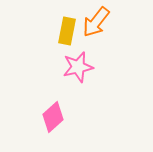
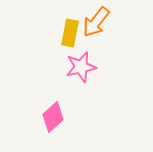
yellow rectangle: moved 3 px right, 2 px down
pink star: moved 3 px right
